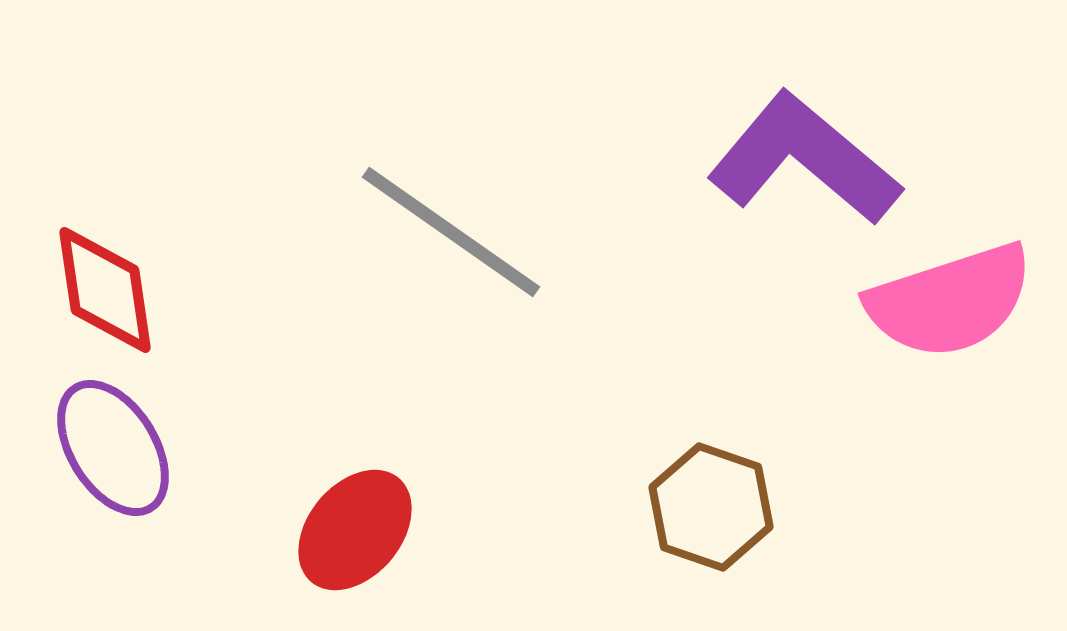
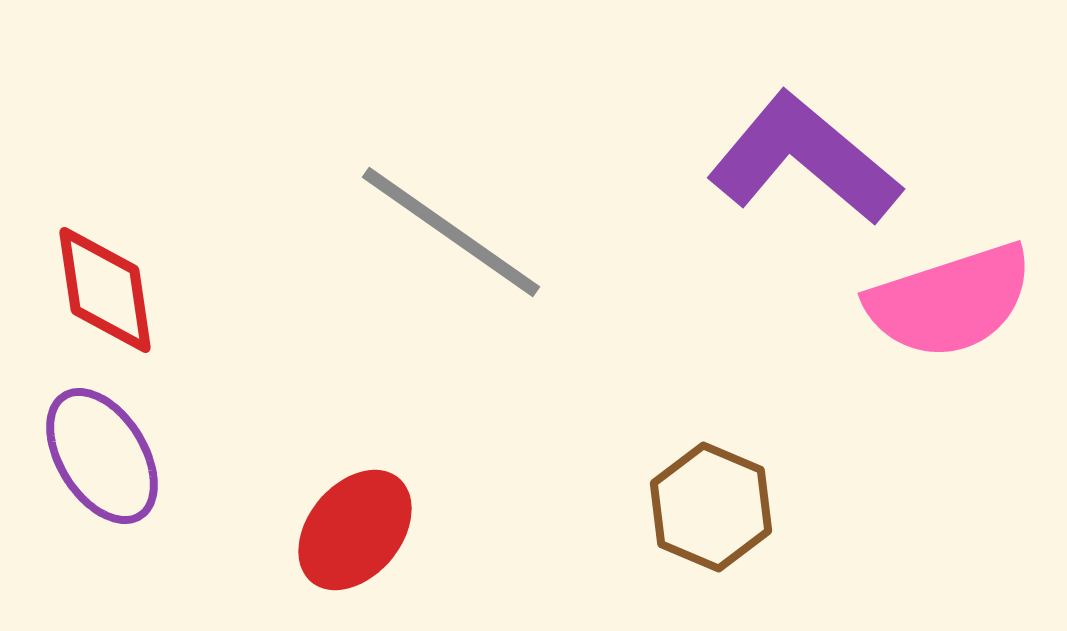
purple ellipse: moved 11 px left, 8 px down
brown hexagon: rotated 4 degrees clockwise
